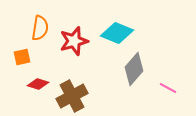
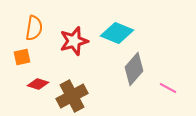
orange semicircle: moved 6 px left
